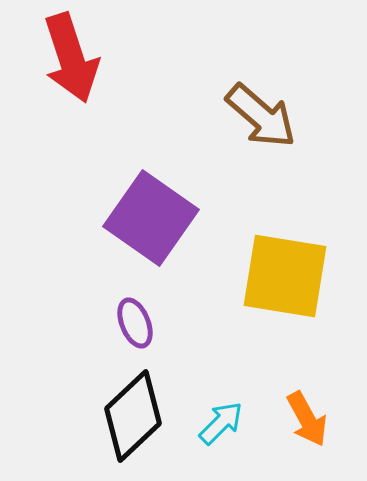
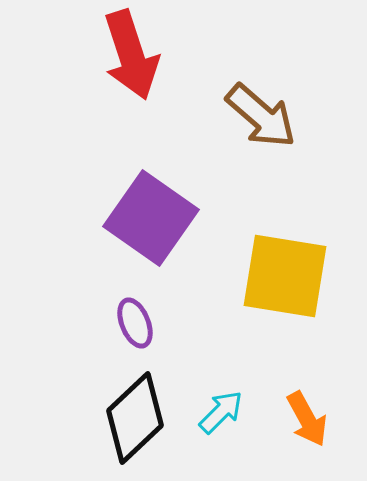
red arrow: moved 60 px right, 3 px up
black diamond: moved 2 px right, 2 px down
cyan arrow: moved 11 px up
